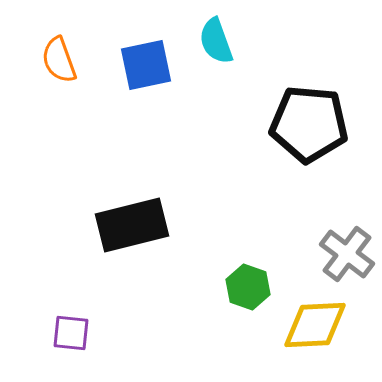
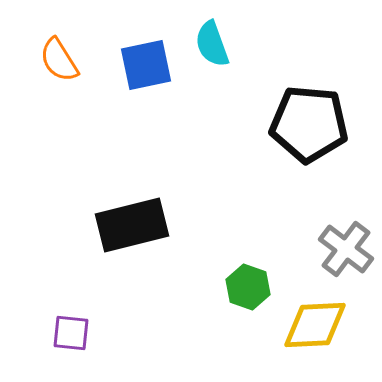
cyan semicircle: moved 4 px left, 3 px down
orange semicircle: rotated 12 degrees counterclockwise
gray cross: moved 1 px left, 5 px up
